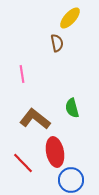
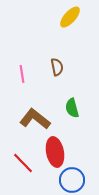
yellow ellipse: moved 1 px up
brown semicircle: moved 24 px down
blue circle: moved 1 px right
